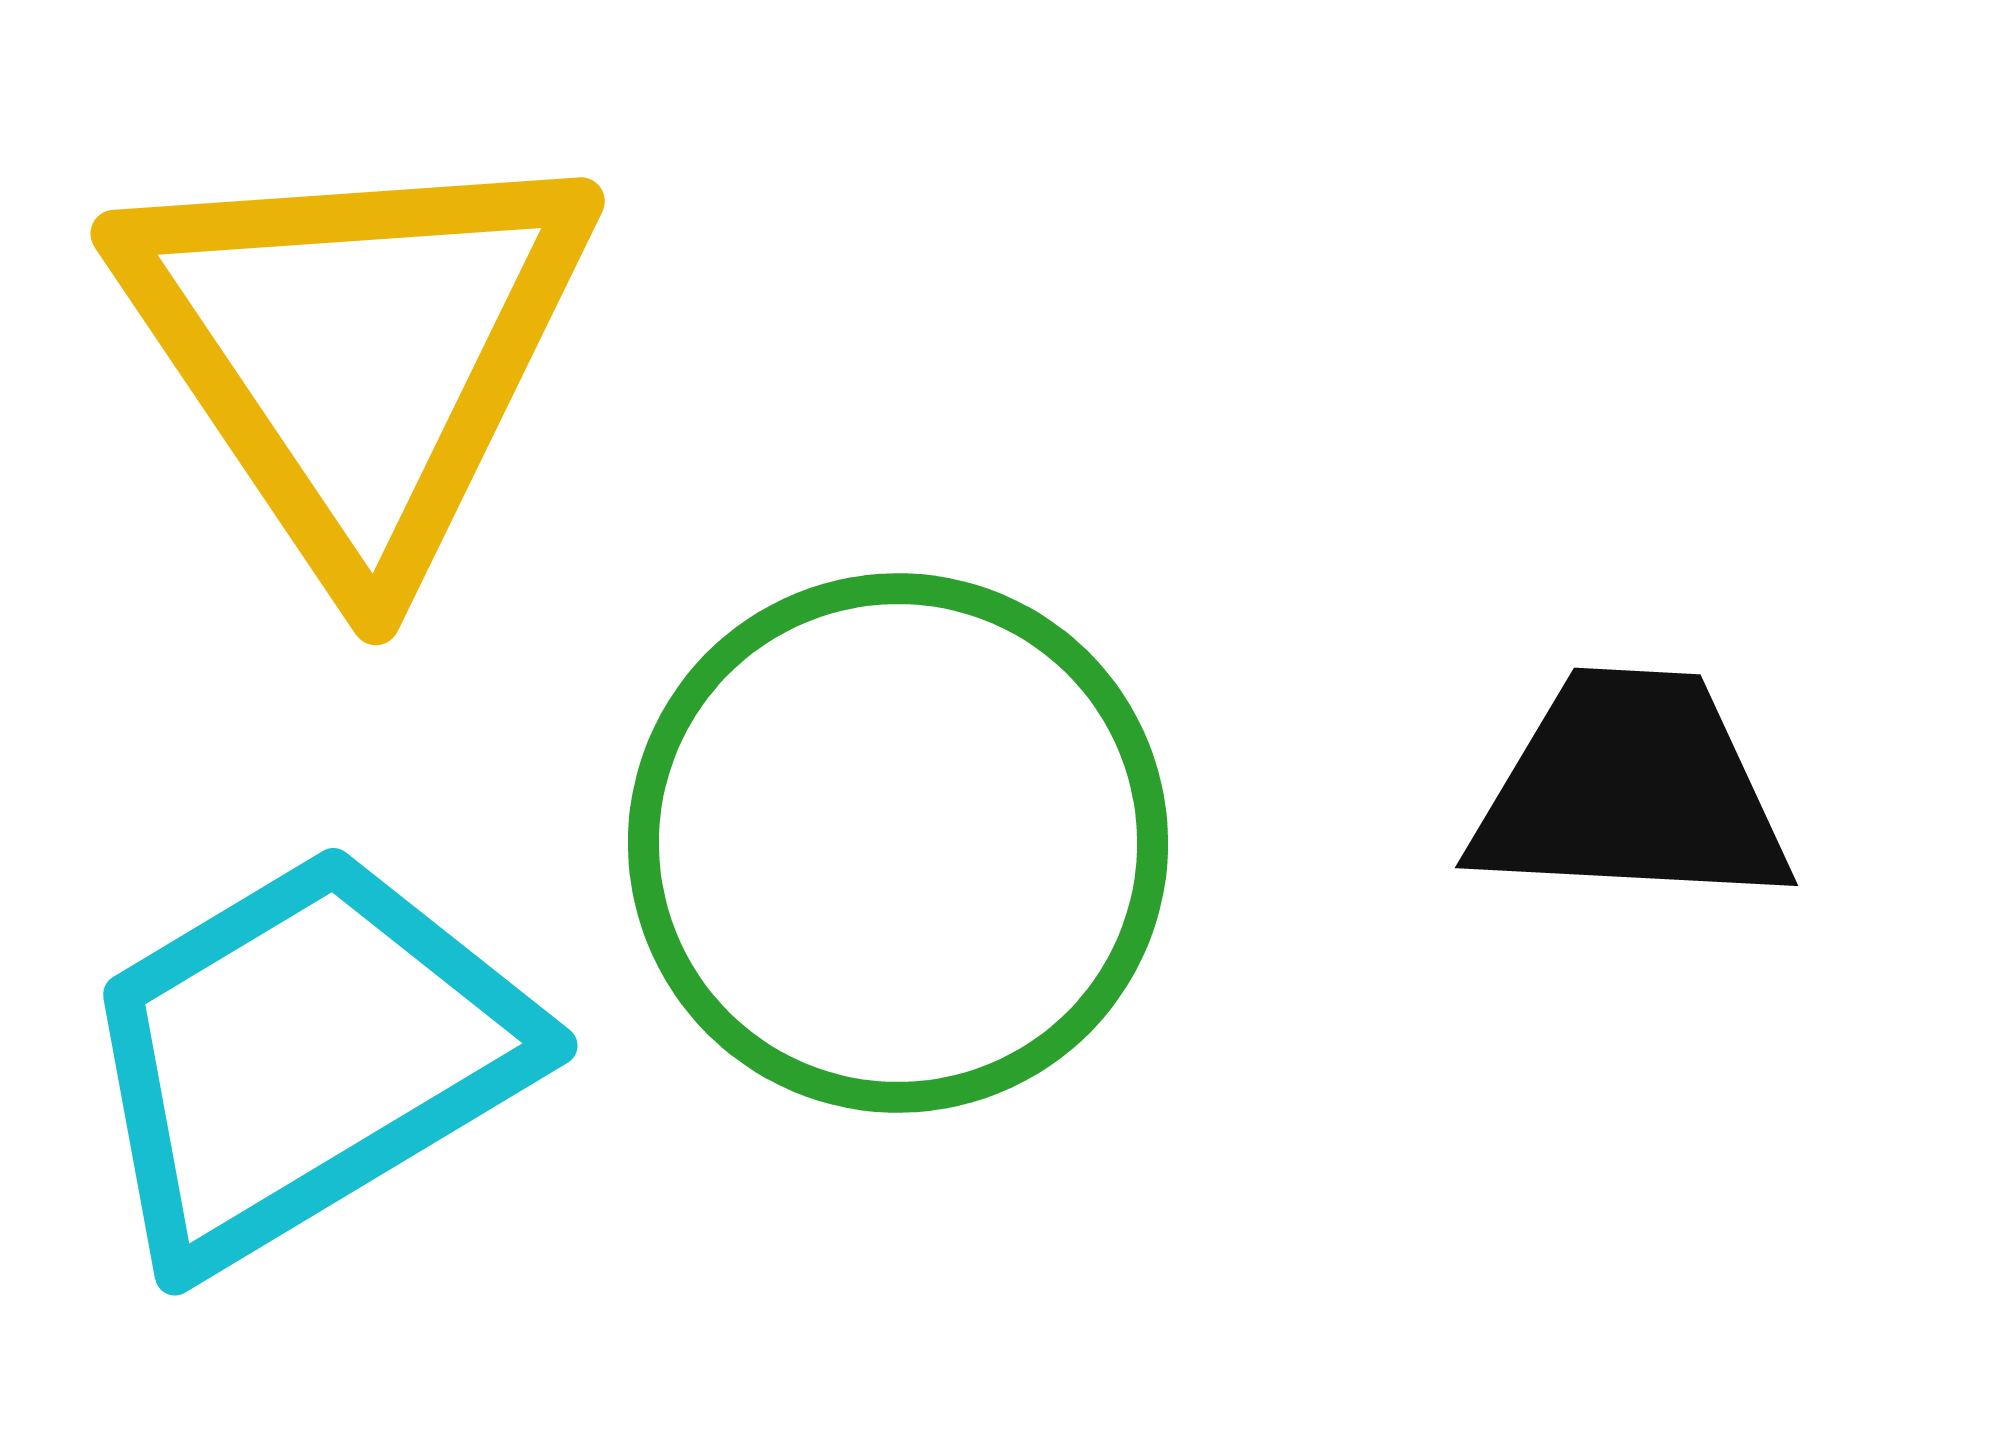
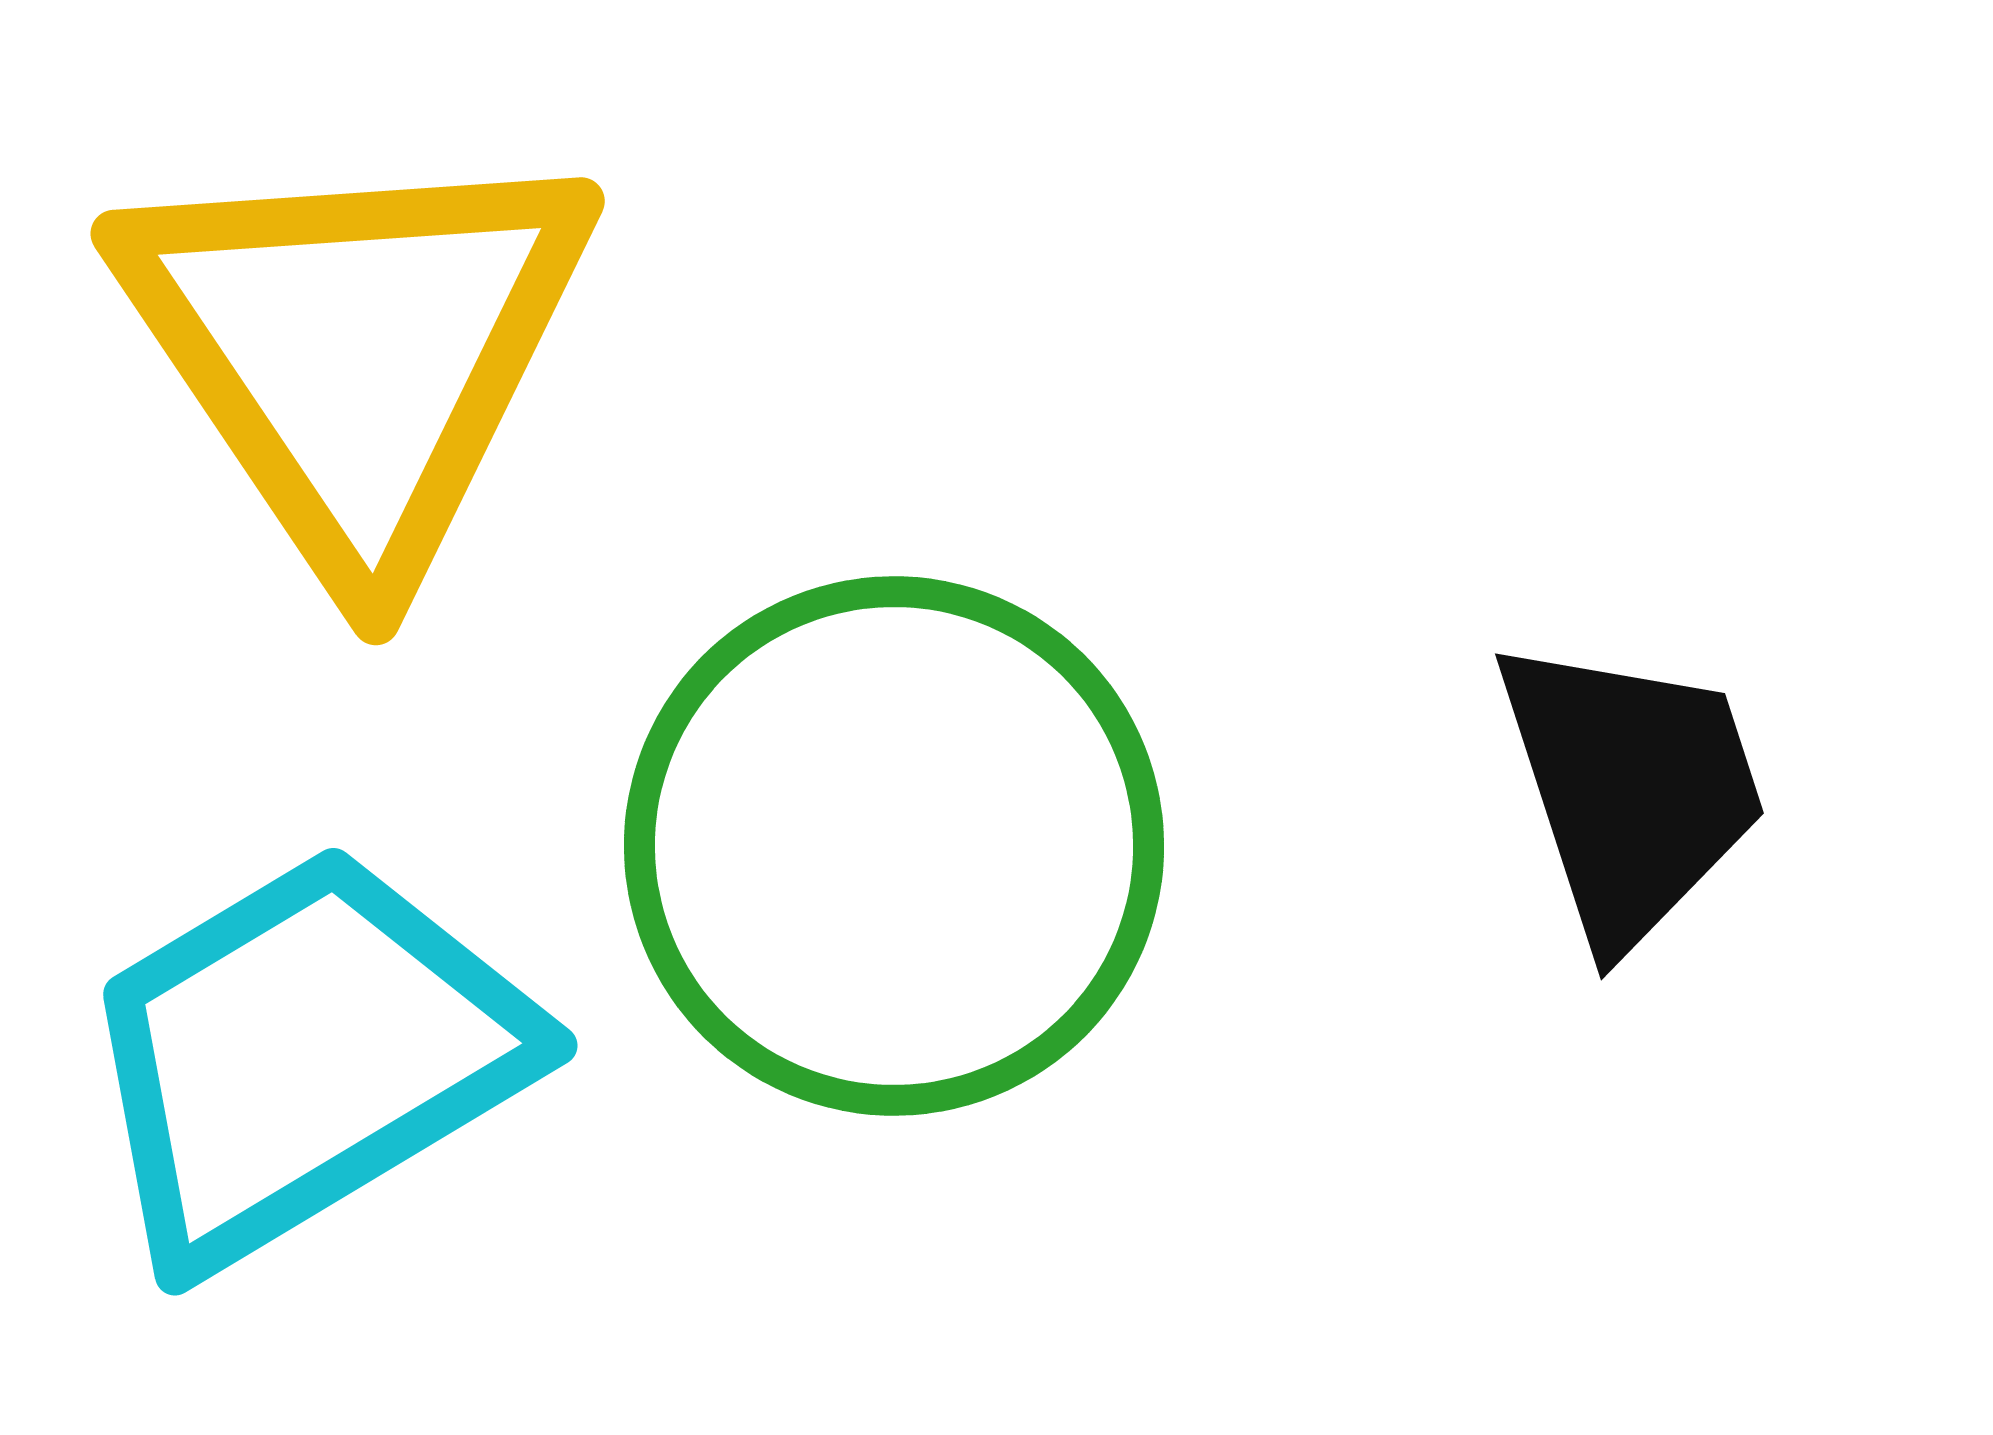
black trapezoid: rotated 69 degrees clockwise
green circle: moved 4 px left, 3 px down
